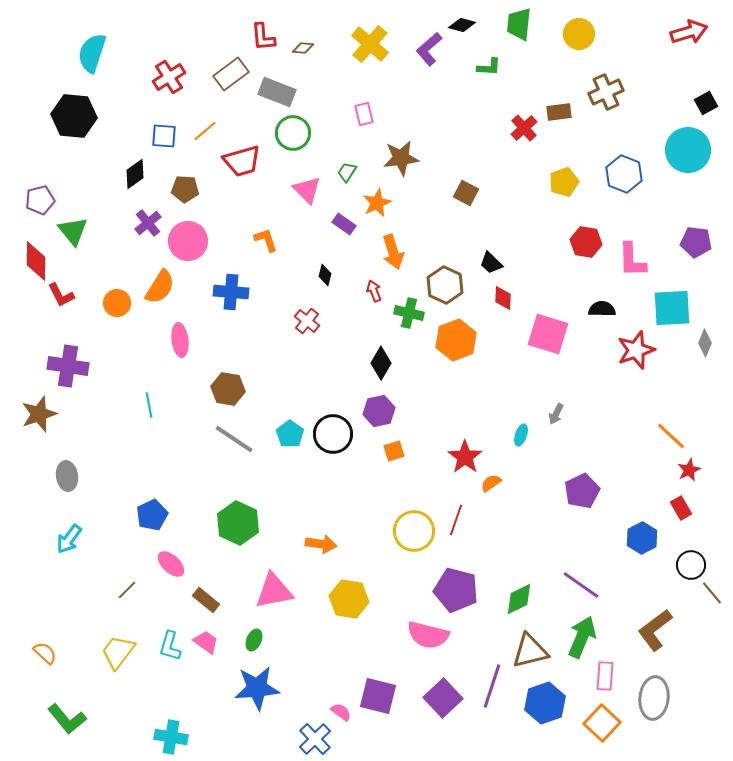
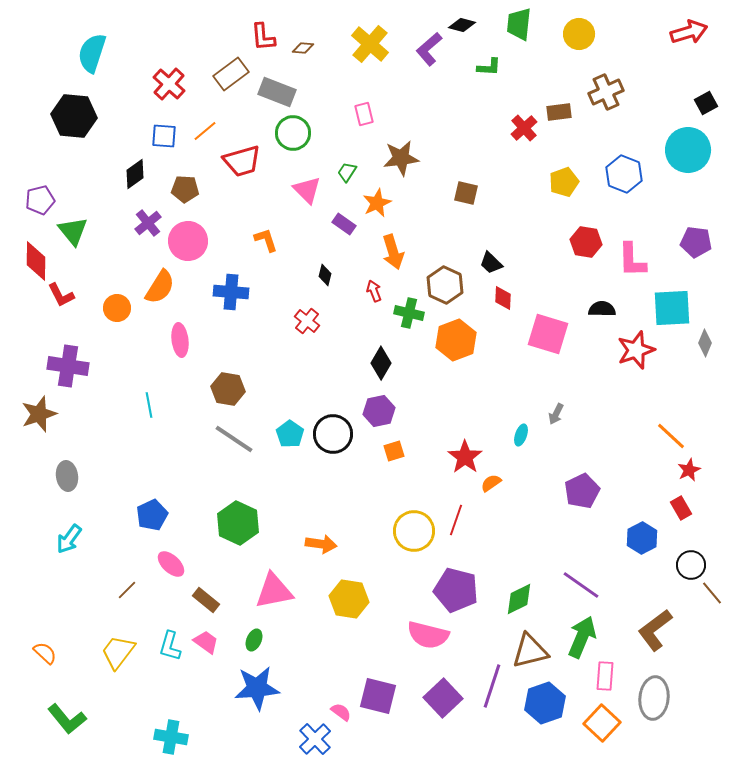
red cross at (169, 77): moved 7 px down; rotated 16 degrees counterclockwise
brown square at (466, 193): rotated 15 degrees counterclockwise
orange circle at (117, 303): moved 5 px down
